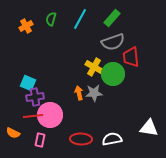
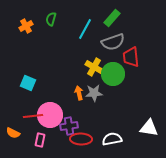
cyan line: moved 5 px right, 10 px down
purple cross: moved 34 px right, 29 px down
